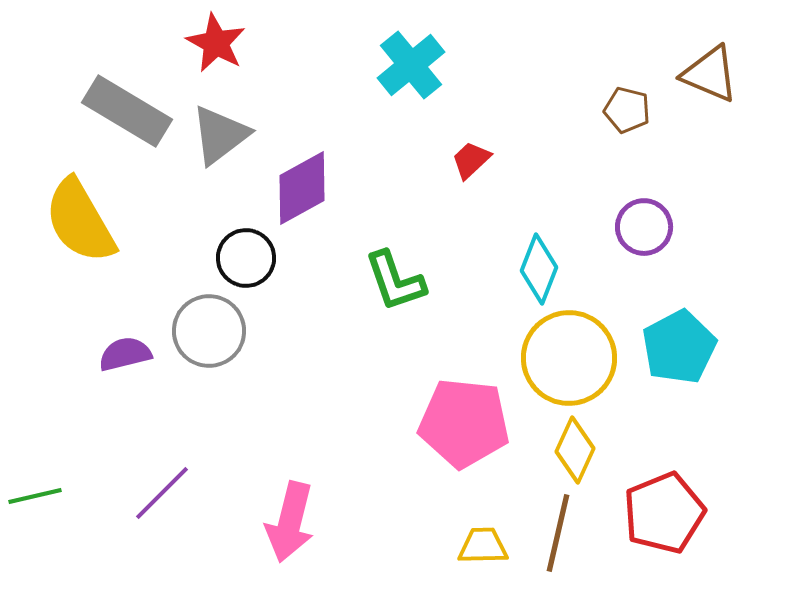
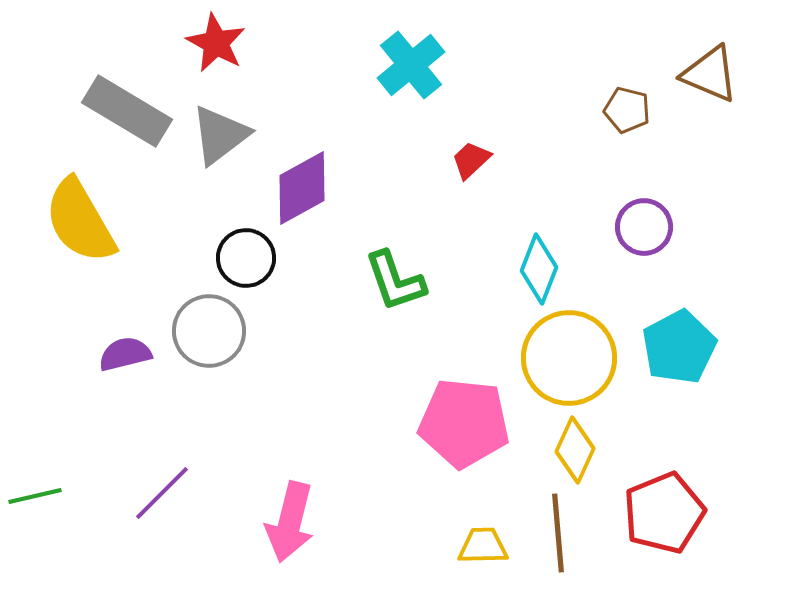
brown line: rotated 18 degrees counterclockwise
